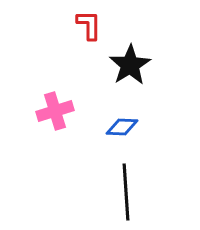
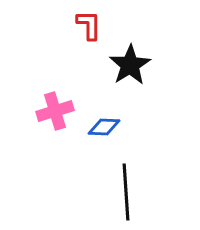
blue diamond: moved 18 px left
